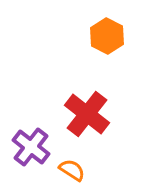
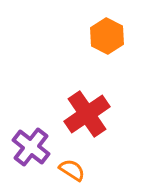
red cross: rotated 18 degrees clockwise
